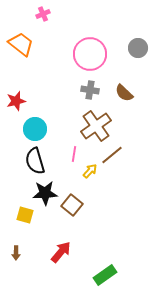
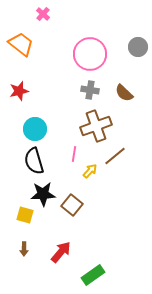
pink cross: rotated 24 degrees counterclockwise
gray circle: moved 1 px up
red star: moved 3 px right, 10 px up
brown cross: rotated 16 degrees clockwise
brown line: moved 3 px right, 1 px down
black semicircle: moved 1 px left
black star: moved 2 px left, 1 px down
brown arrow: moved 8 px right, 4 px up
green rectangle: moved 12 px left
